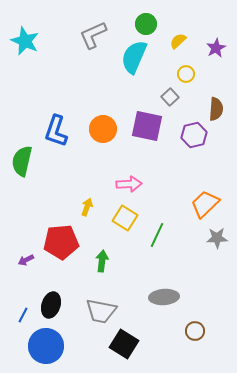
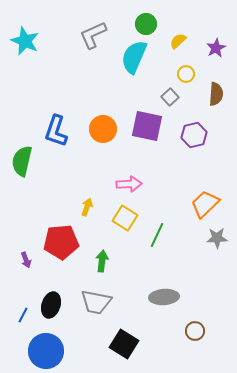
brown semicircle: moved 15 px up
purple arrow: rotated 84 degrees counterclockwise
gray trapezoid: moved 5 px left, 9 px up
blue circle: moved 5 px down
